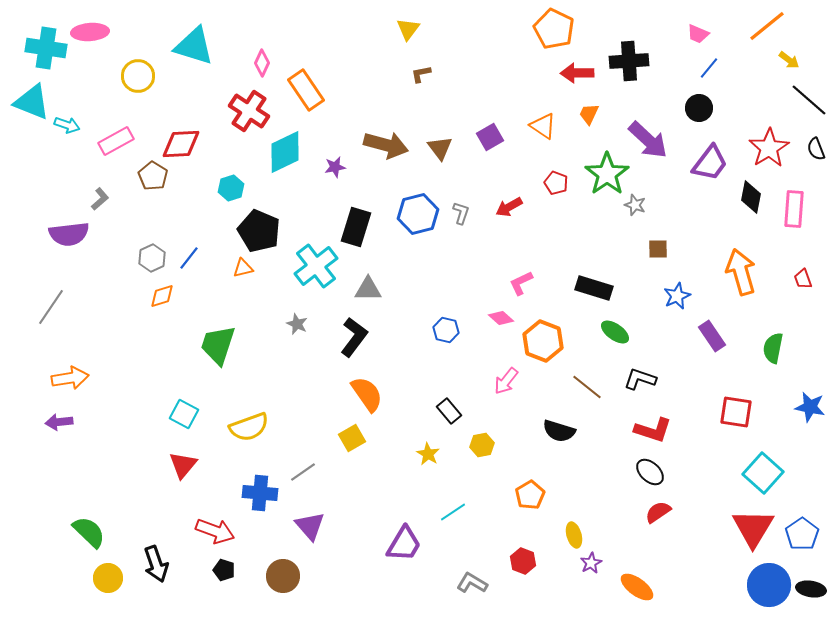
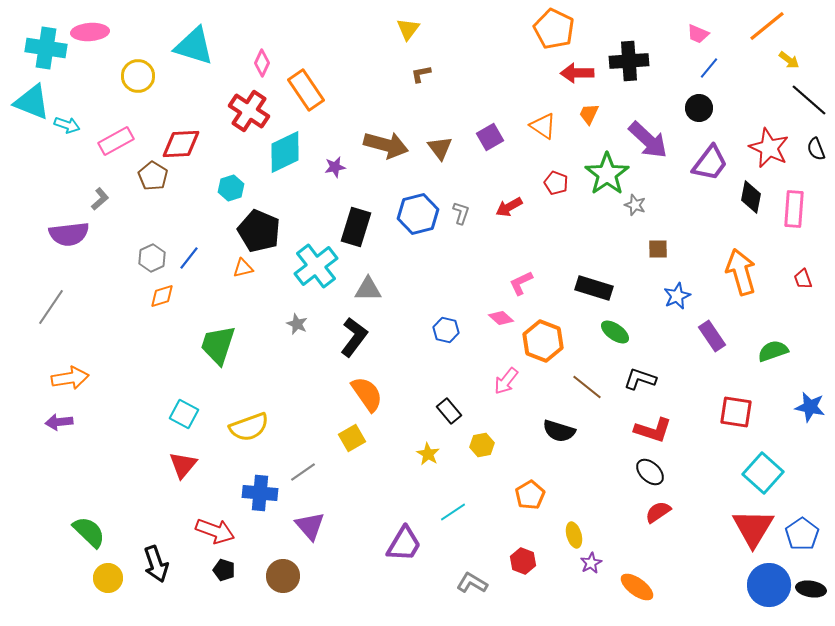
red star at (769, 148): rotated 15 degrees counterclockwise
green semicircle at (773, 348): moved 3 px down; rotated 60 degrees clockwise
